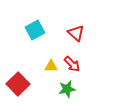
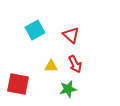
red triangle: moved 5 px left, 2 px down
red arrow: moved 3 px right; rotated 18 degrees clockwise
red square: rotated 35 degrees counterclockwise
green star: moved 1 px right
